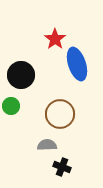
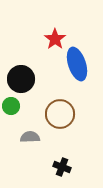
black circle: moved 4 px down
gray semicircle: moved 17 px left, 8 px up
